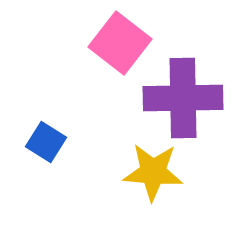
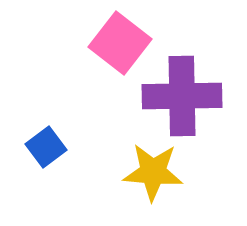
purple cross: moved 1 px left, 2 px up
blue square: moved 5 px down; rotated 21 degrees clockwise
